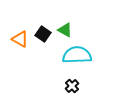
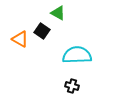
green triangle: moved 7 px left, 17 px up
black square: moved 1 px left, 3 px up
black cross: rotated 32 degrees counterclockwise
